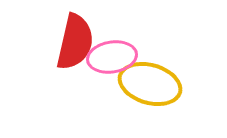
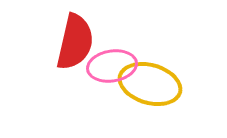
pink ellipse: moved 9 px down
